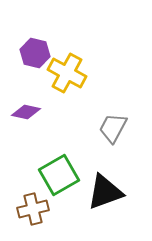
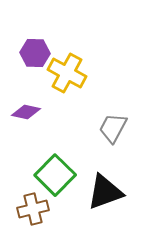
purple hexagon: rotated 12 degrees counterclockwise
green square: moved 4 px left; rotated 15 degrees counterclockwise
